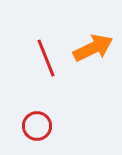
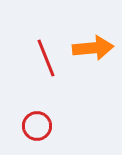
orange arrow: rotated 21 degrees clockwise
